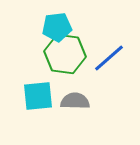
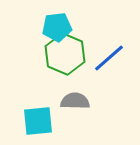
green hexagon: rotated 15 degrees clockwise
cyan square: moved 25 px down
